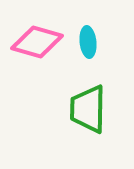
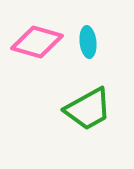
green trapezoid: rotated 120 degrees counterclockwise
